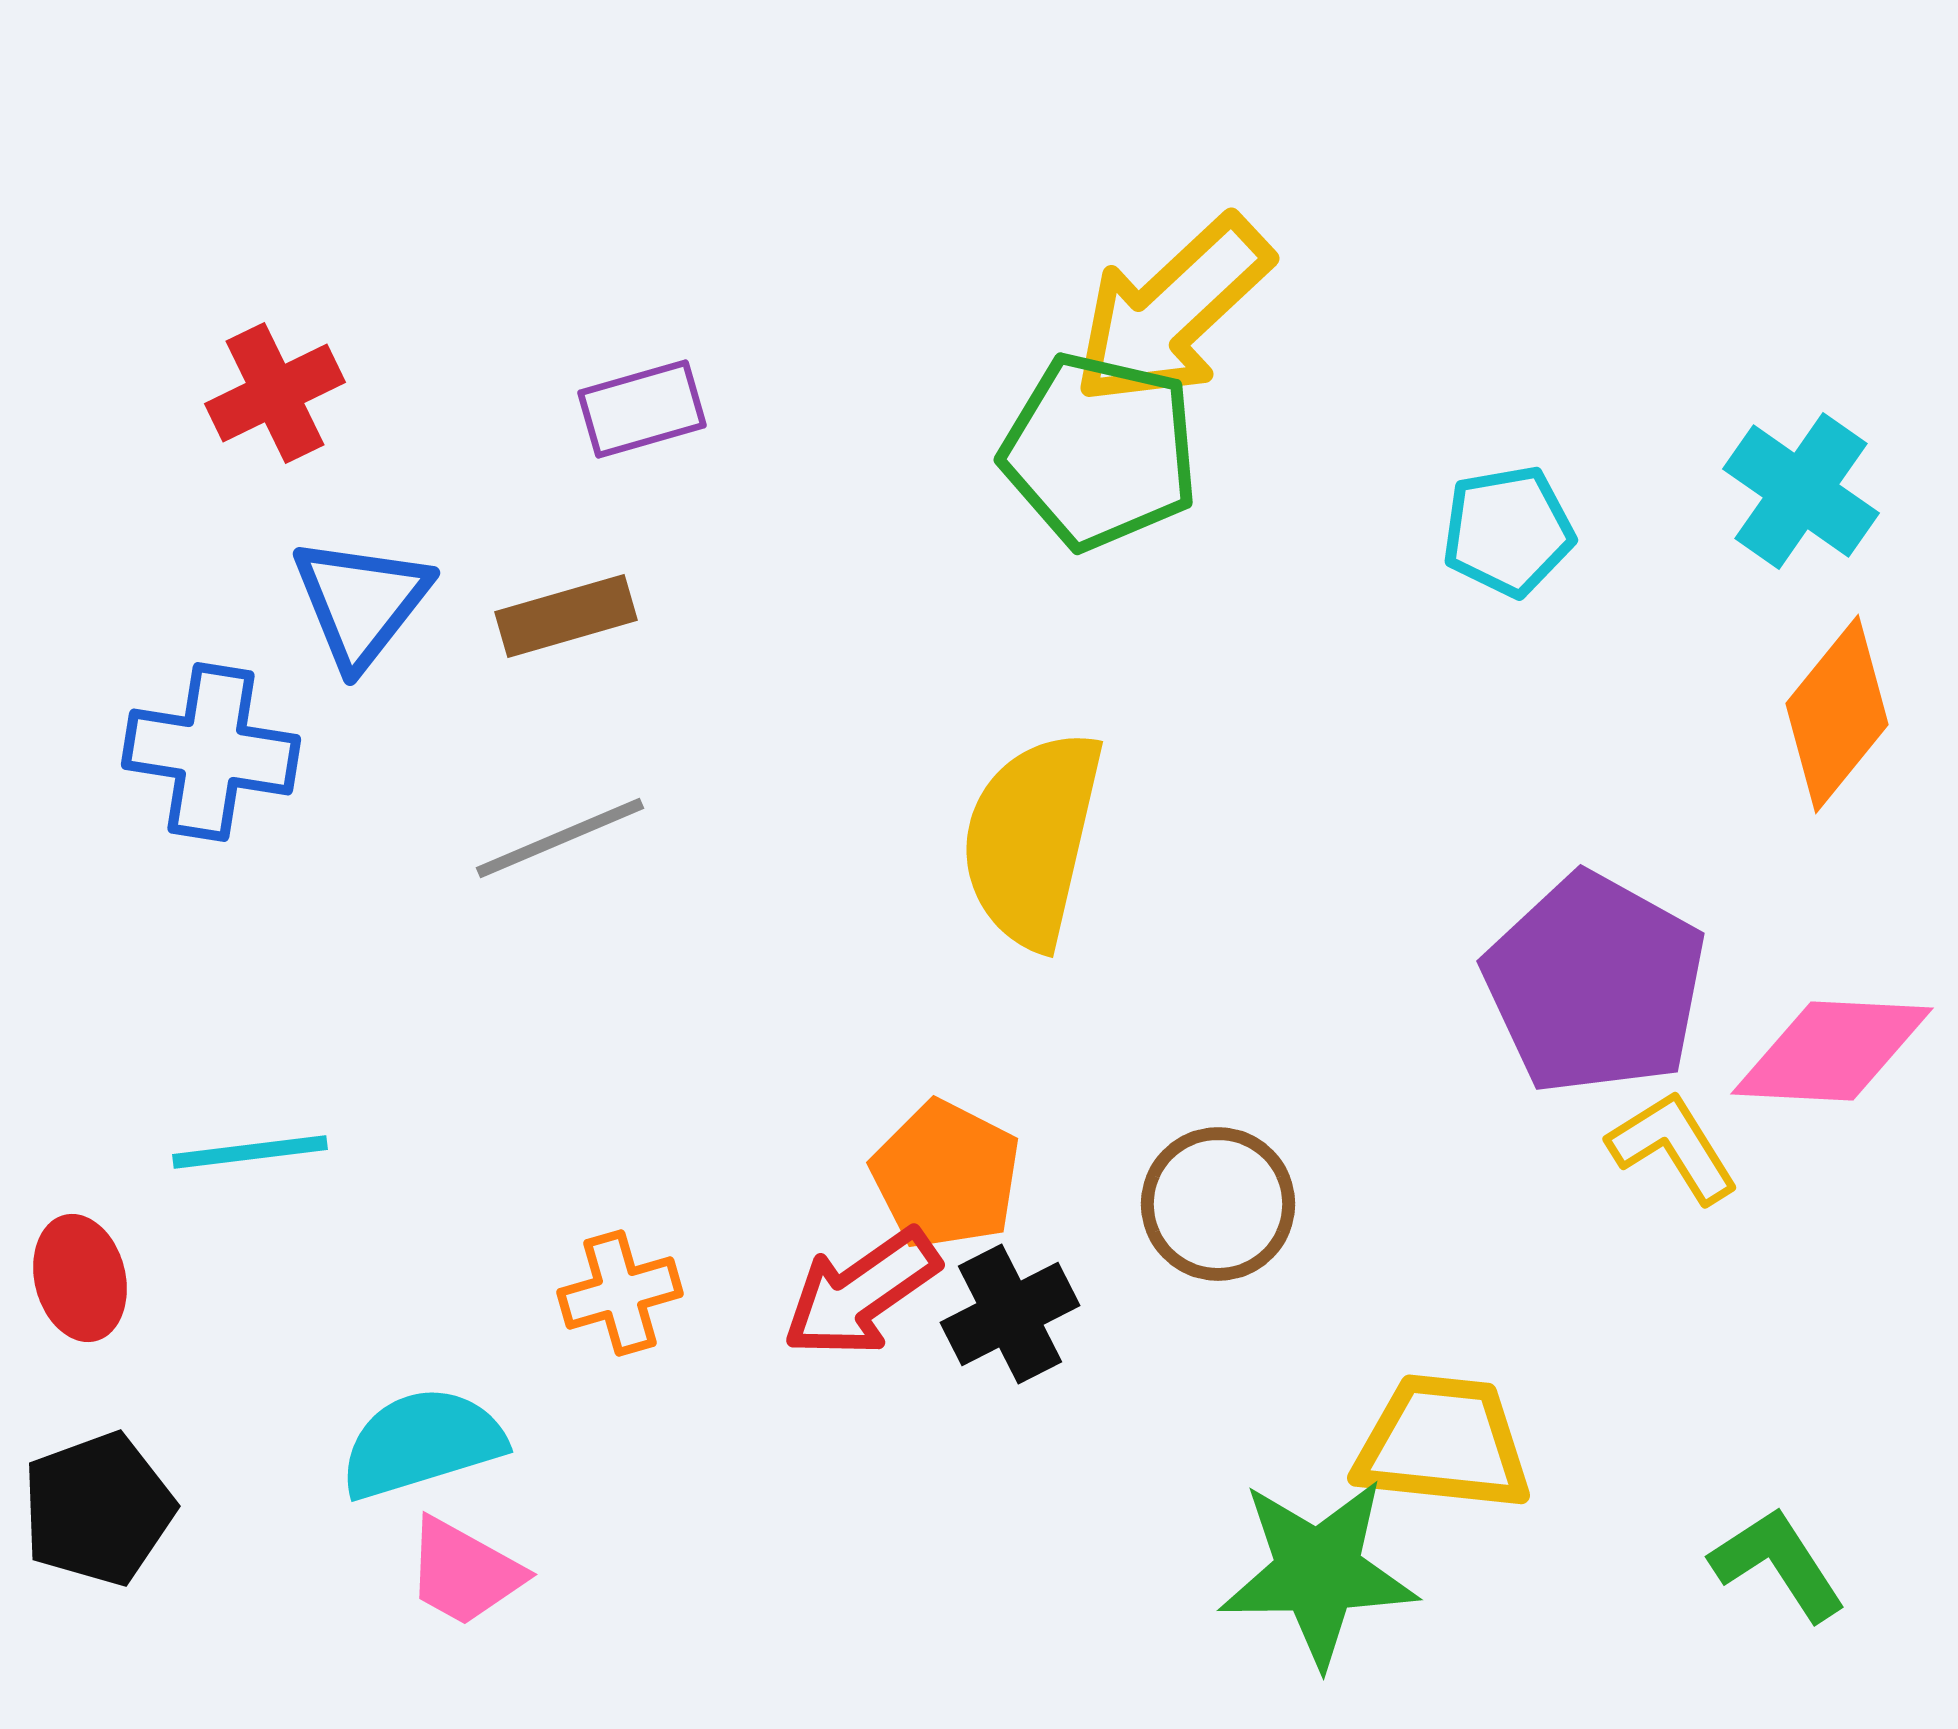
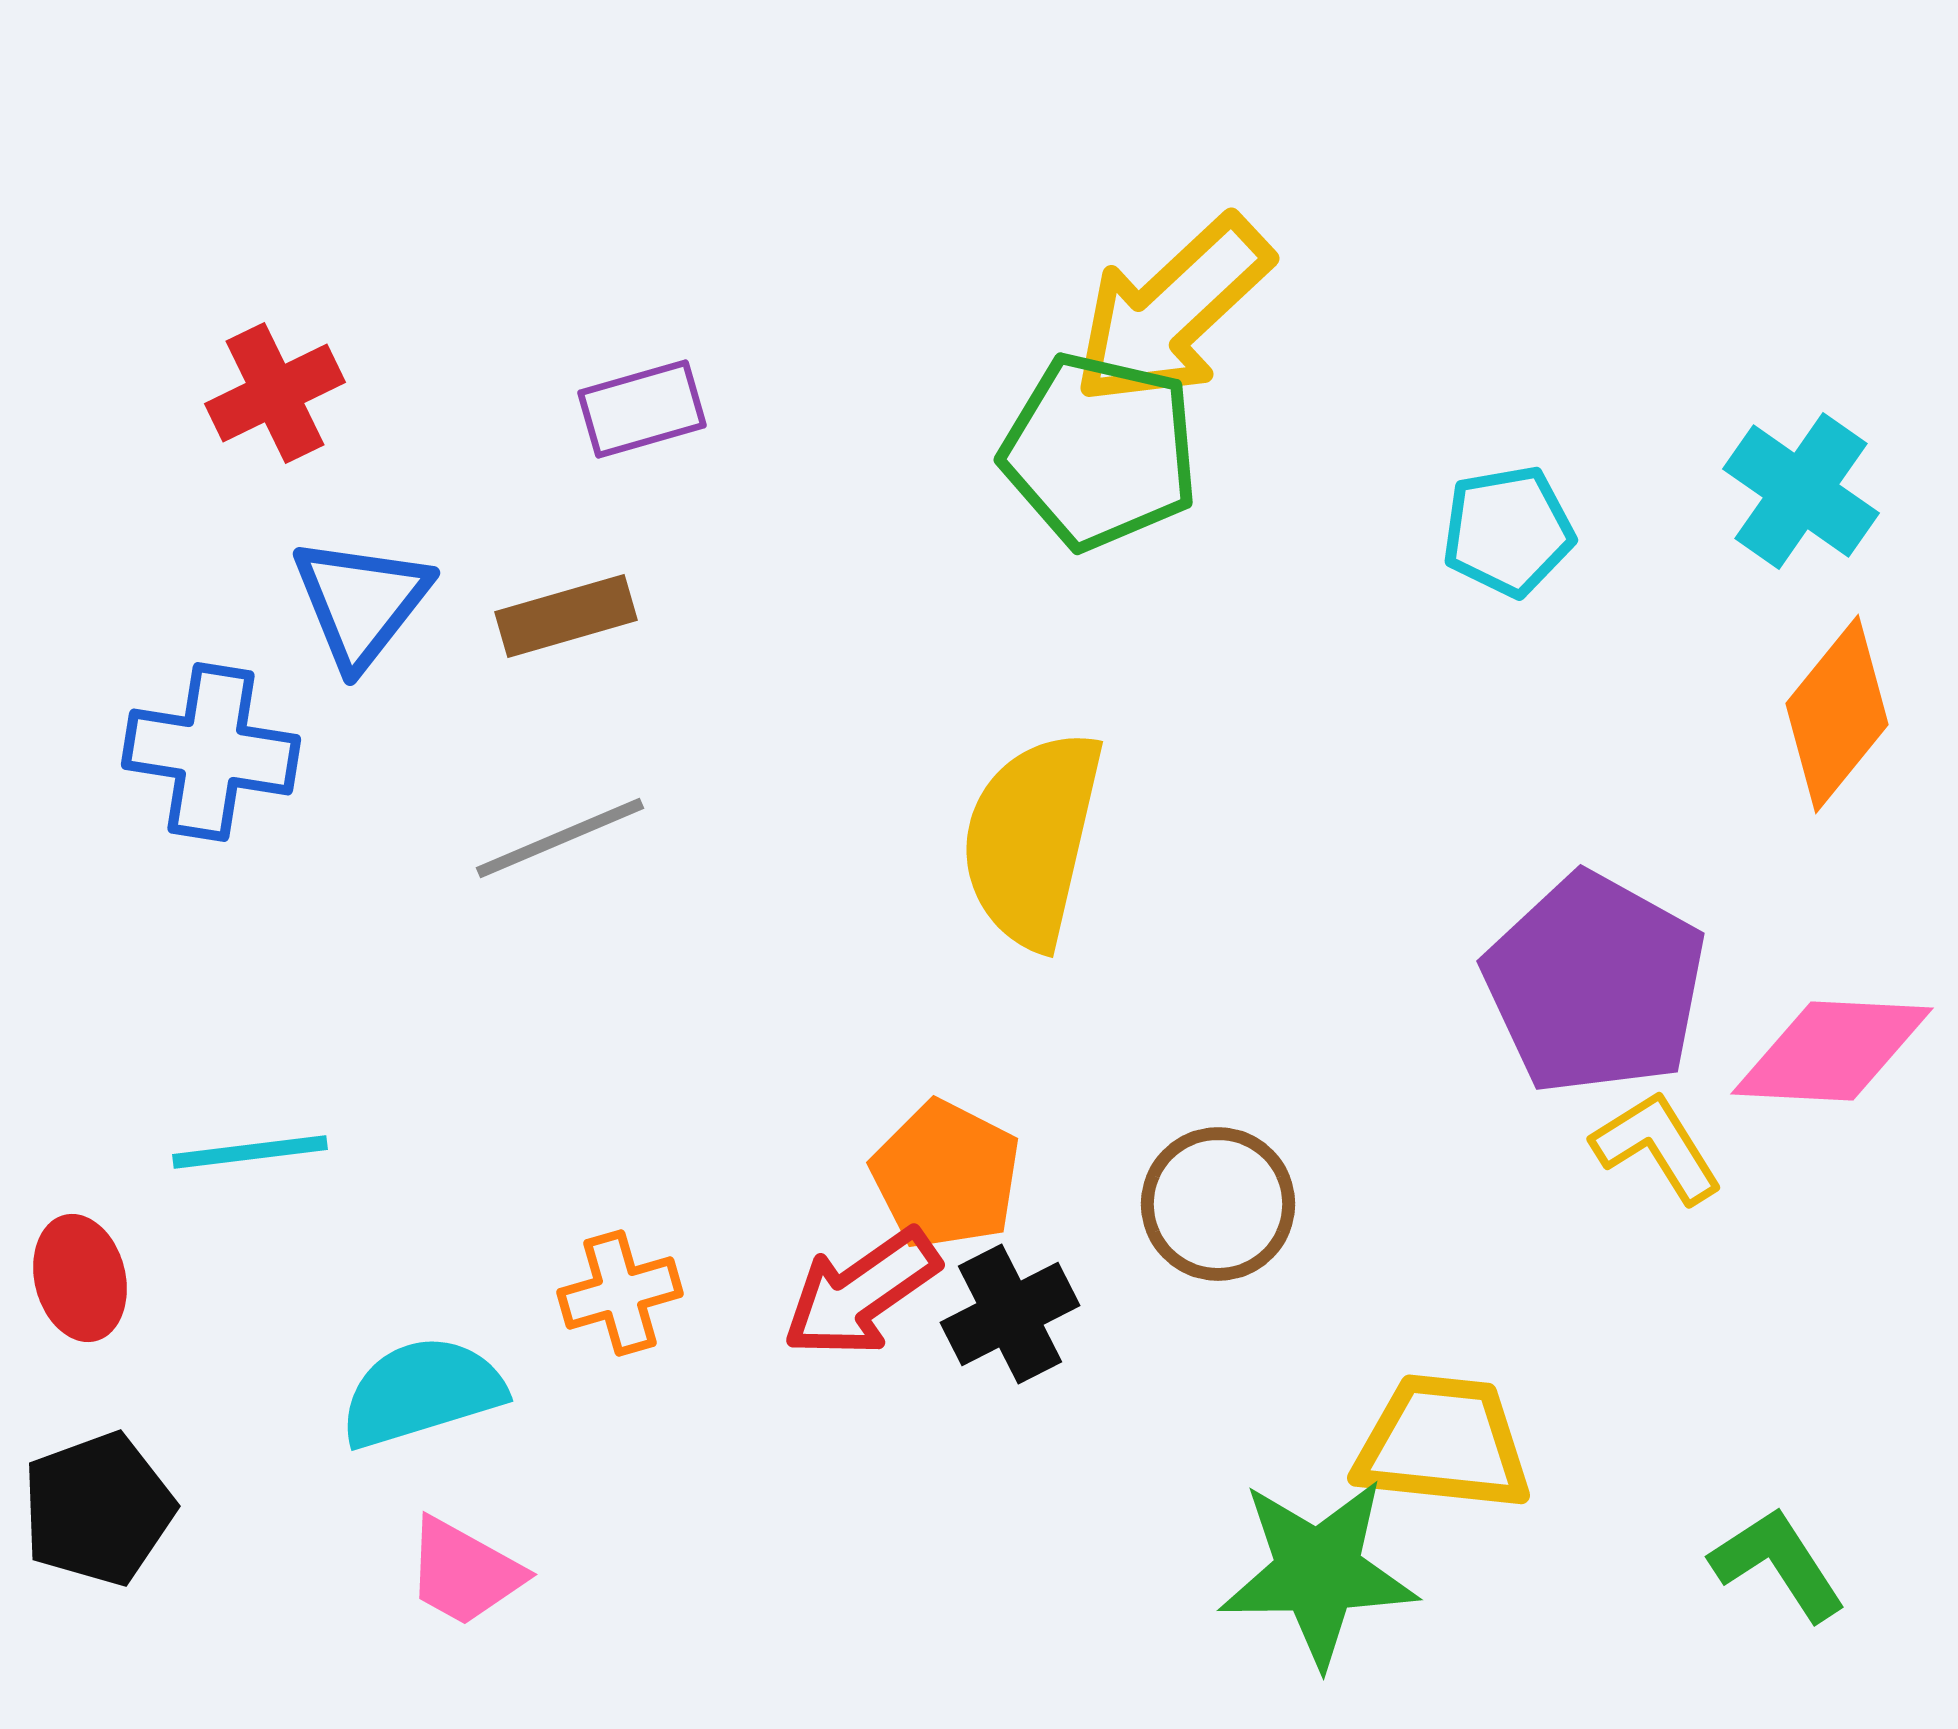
yellow L-shape: moved 16 px left
cyan semicircle: moved 51 px up
